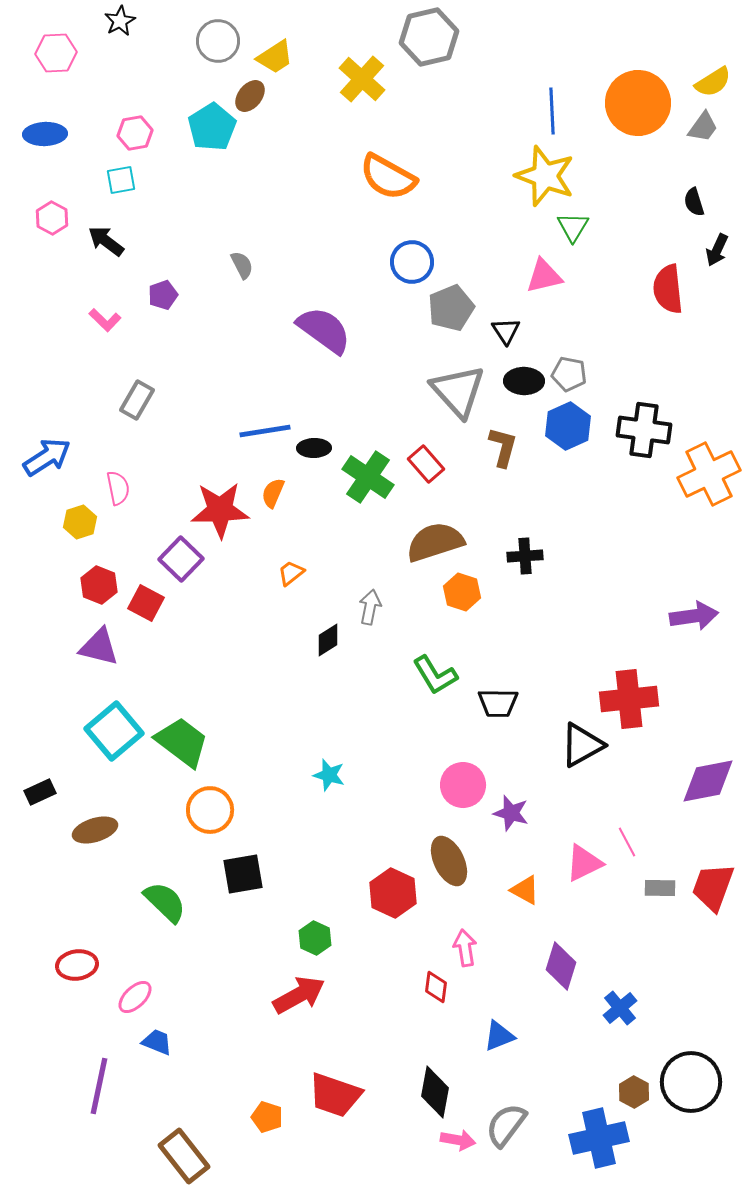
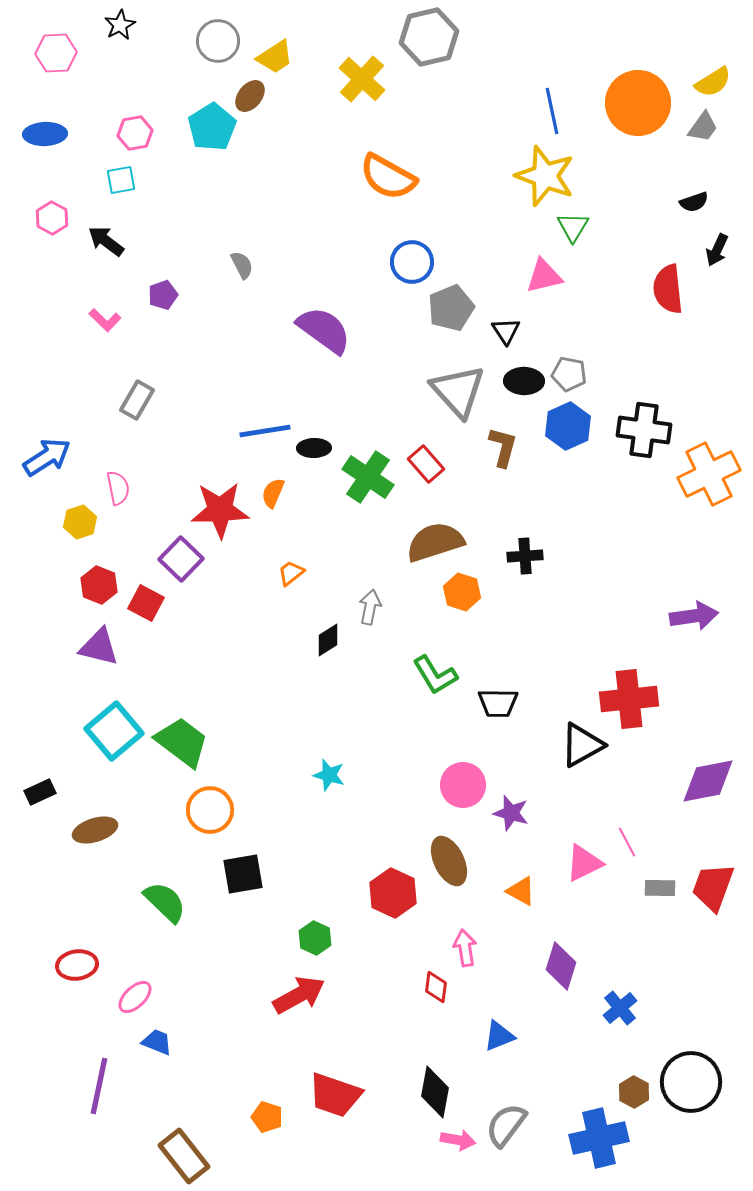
black star at (120, 21): moved 4 px down
blue line at (552, 111): rotated 9 degrees counterclockwise
black semicircle at (694, 202): rotated 92 degrees counterclockwise
orange triangle at (525, 890): moved 4 px left, 1 px down
